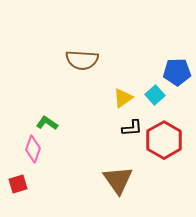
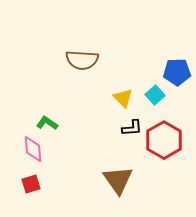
yellow triangle: rotated 40 degrees counterclockwise
pink diamond: rotated 24 degrees counterclockwise
red square: moved 13 px right
